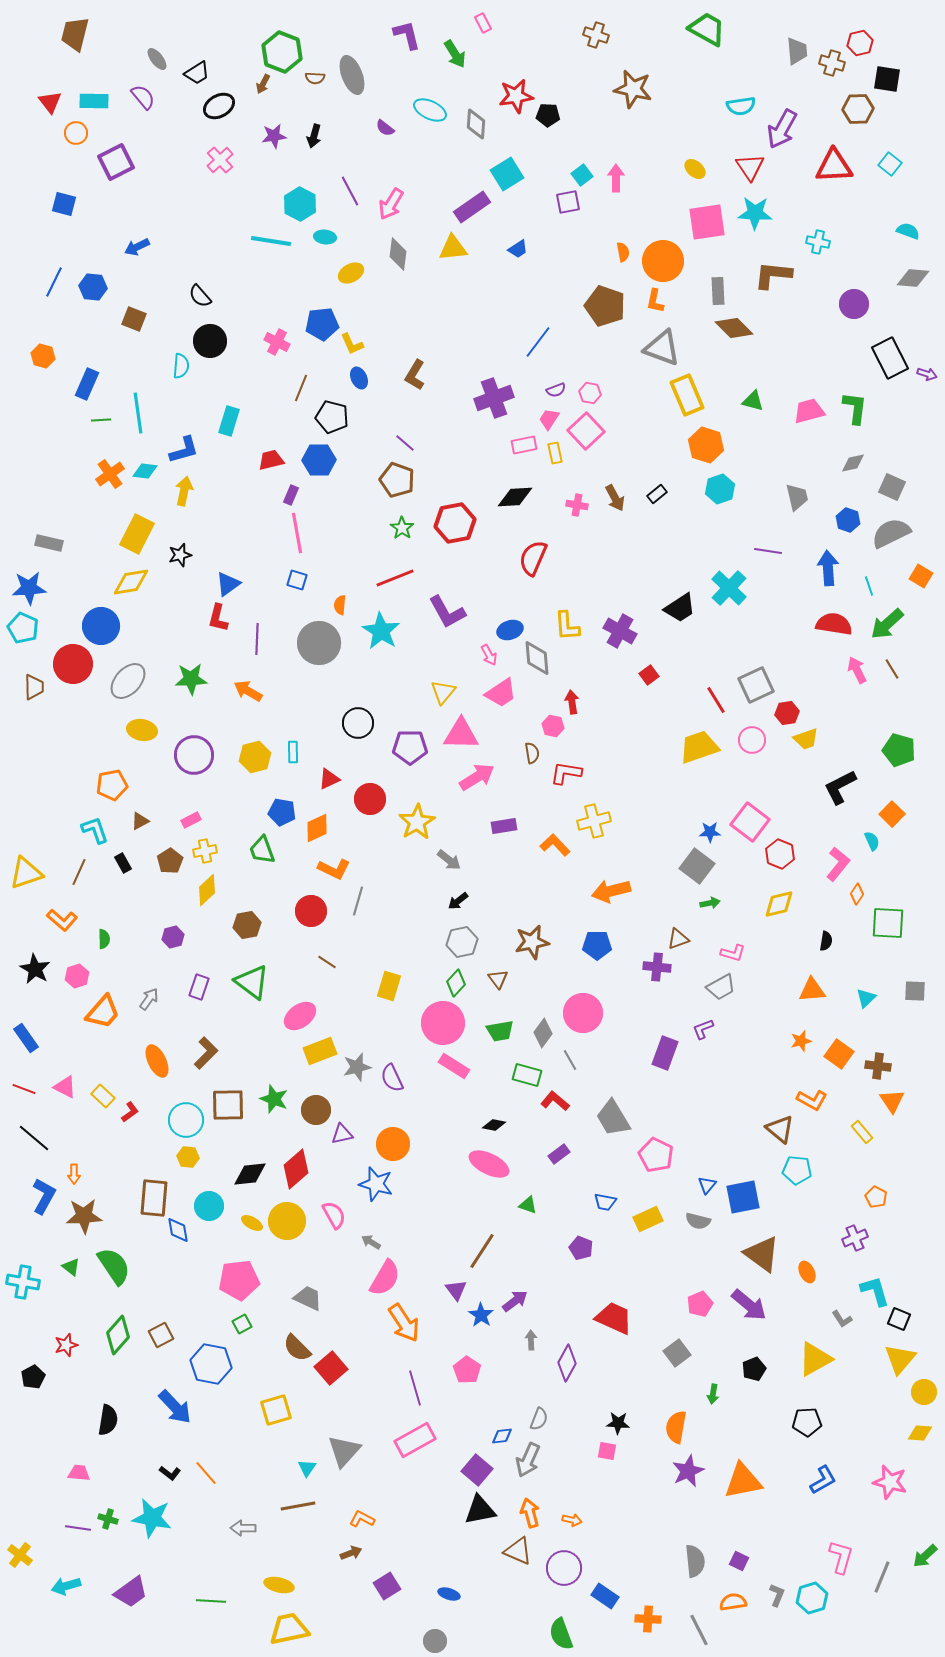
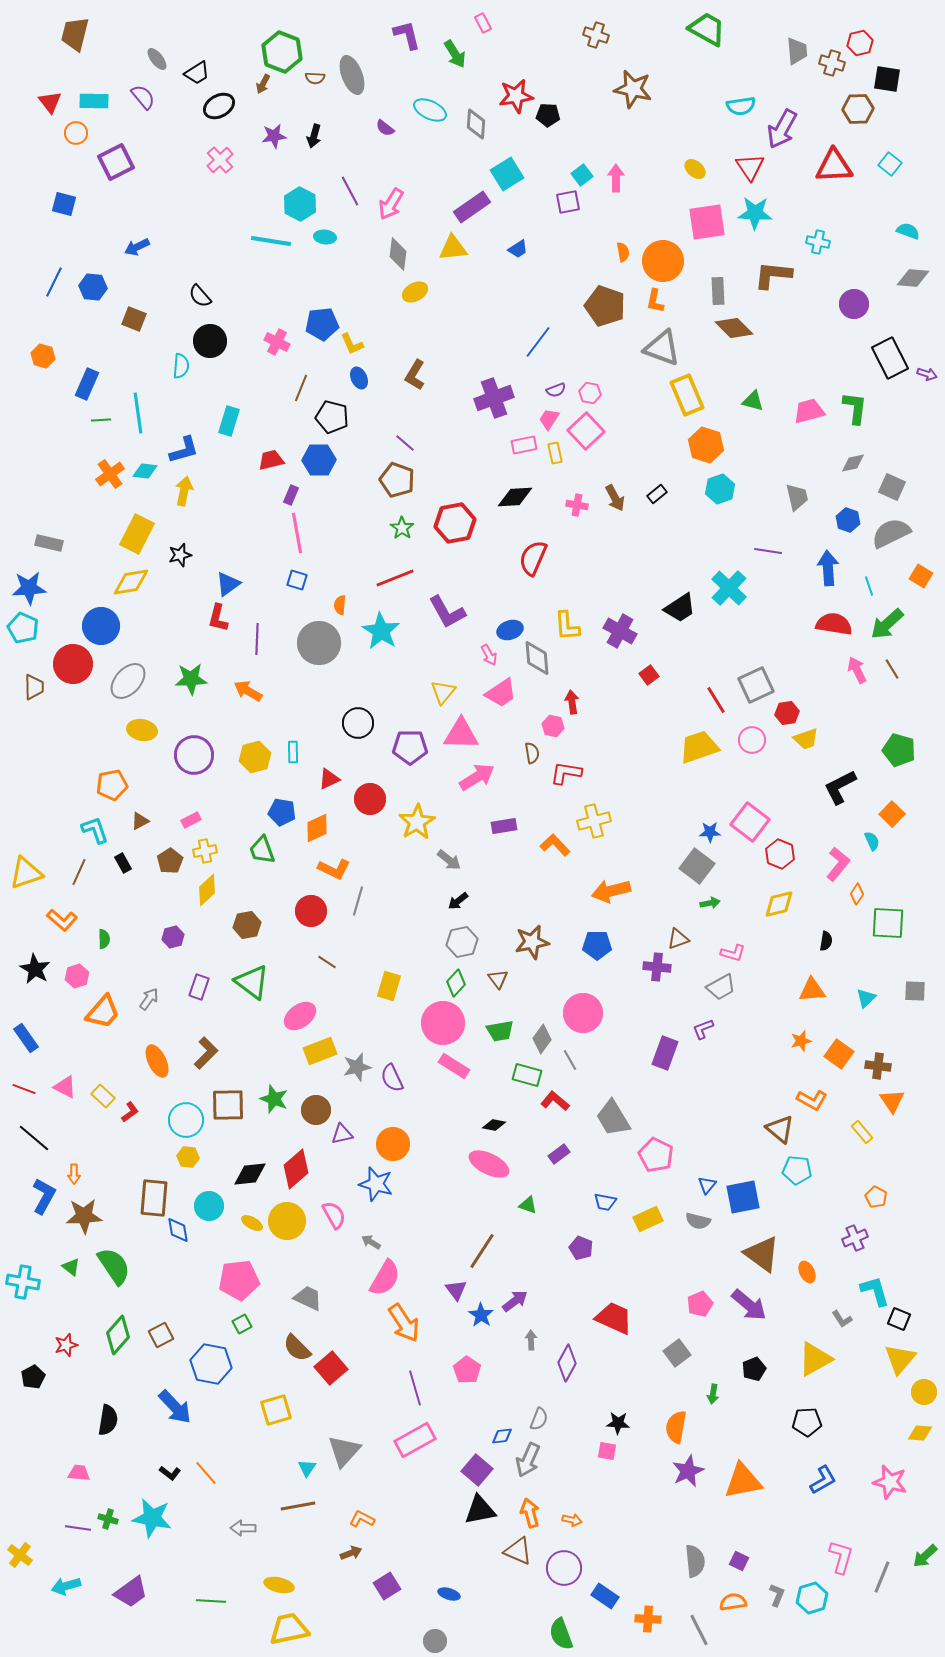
yellow ellipse at (351, 273): moved 64 px right, 19 px down
gray diamond at (543, 1033): moved 1 px left, 6 px down
